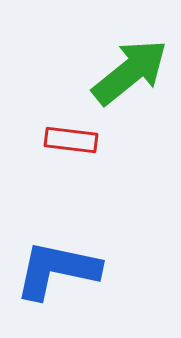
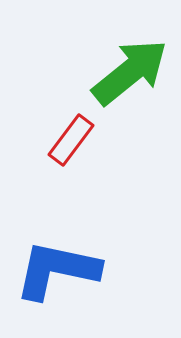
red rectangle: rotated 60 degrees counterclockwise
